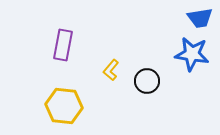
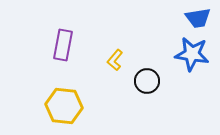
blue trapezoid: moved 2 px left
yellow L-shape: moved 4 px right, 10 px up
